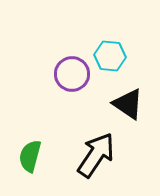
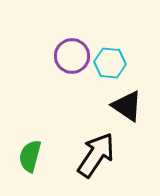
cyan hexagon: moved 7 px down
purple circle: moved 18 px up
black triangle: moved 1 px left, 2 px down
